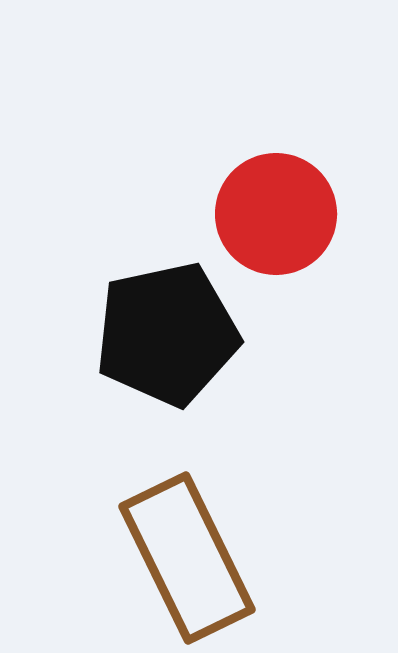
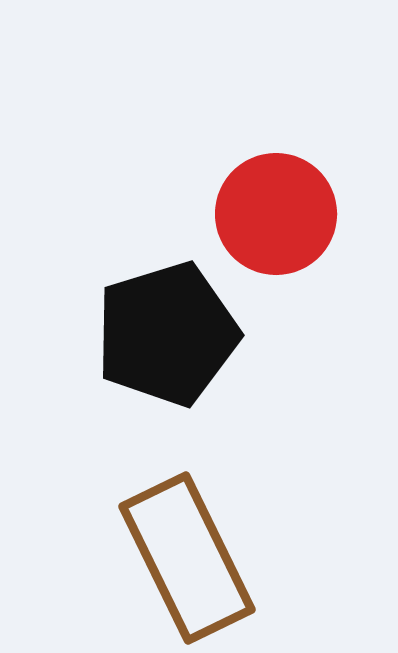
black pentagon: rotated 5 degrees counterclockwise
